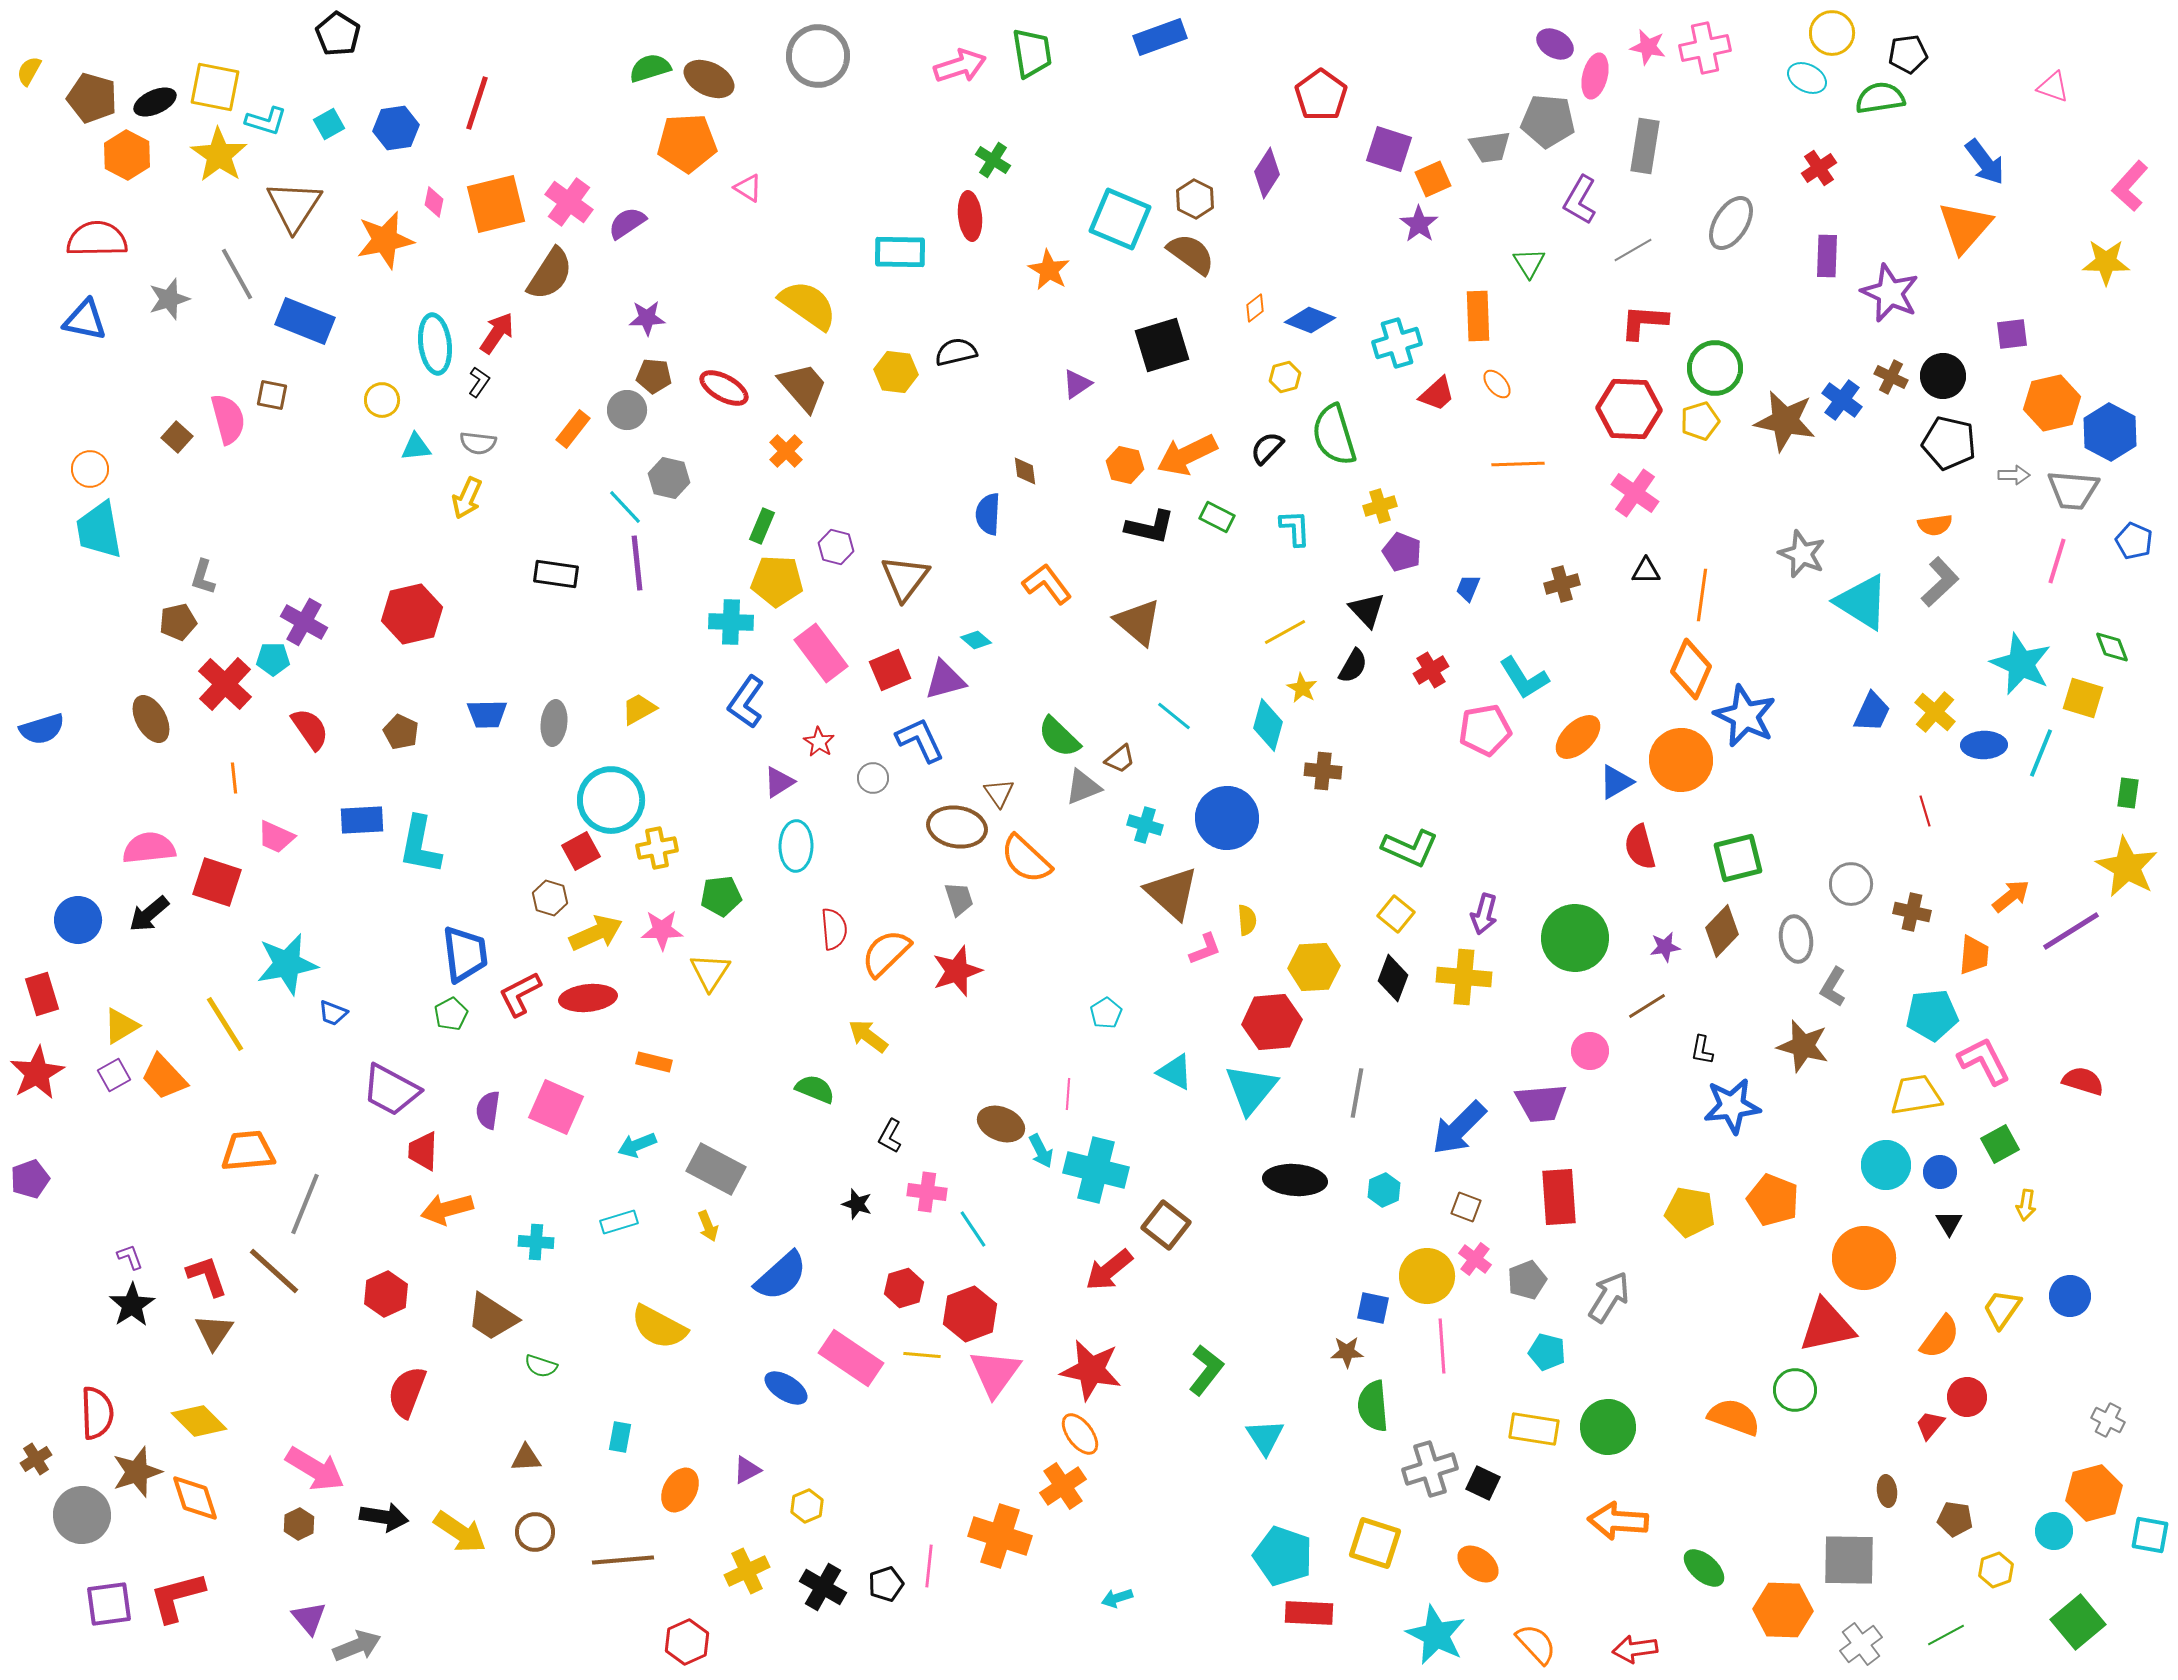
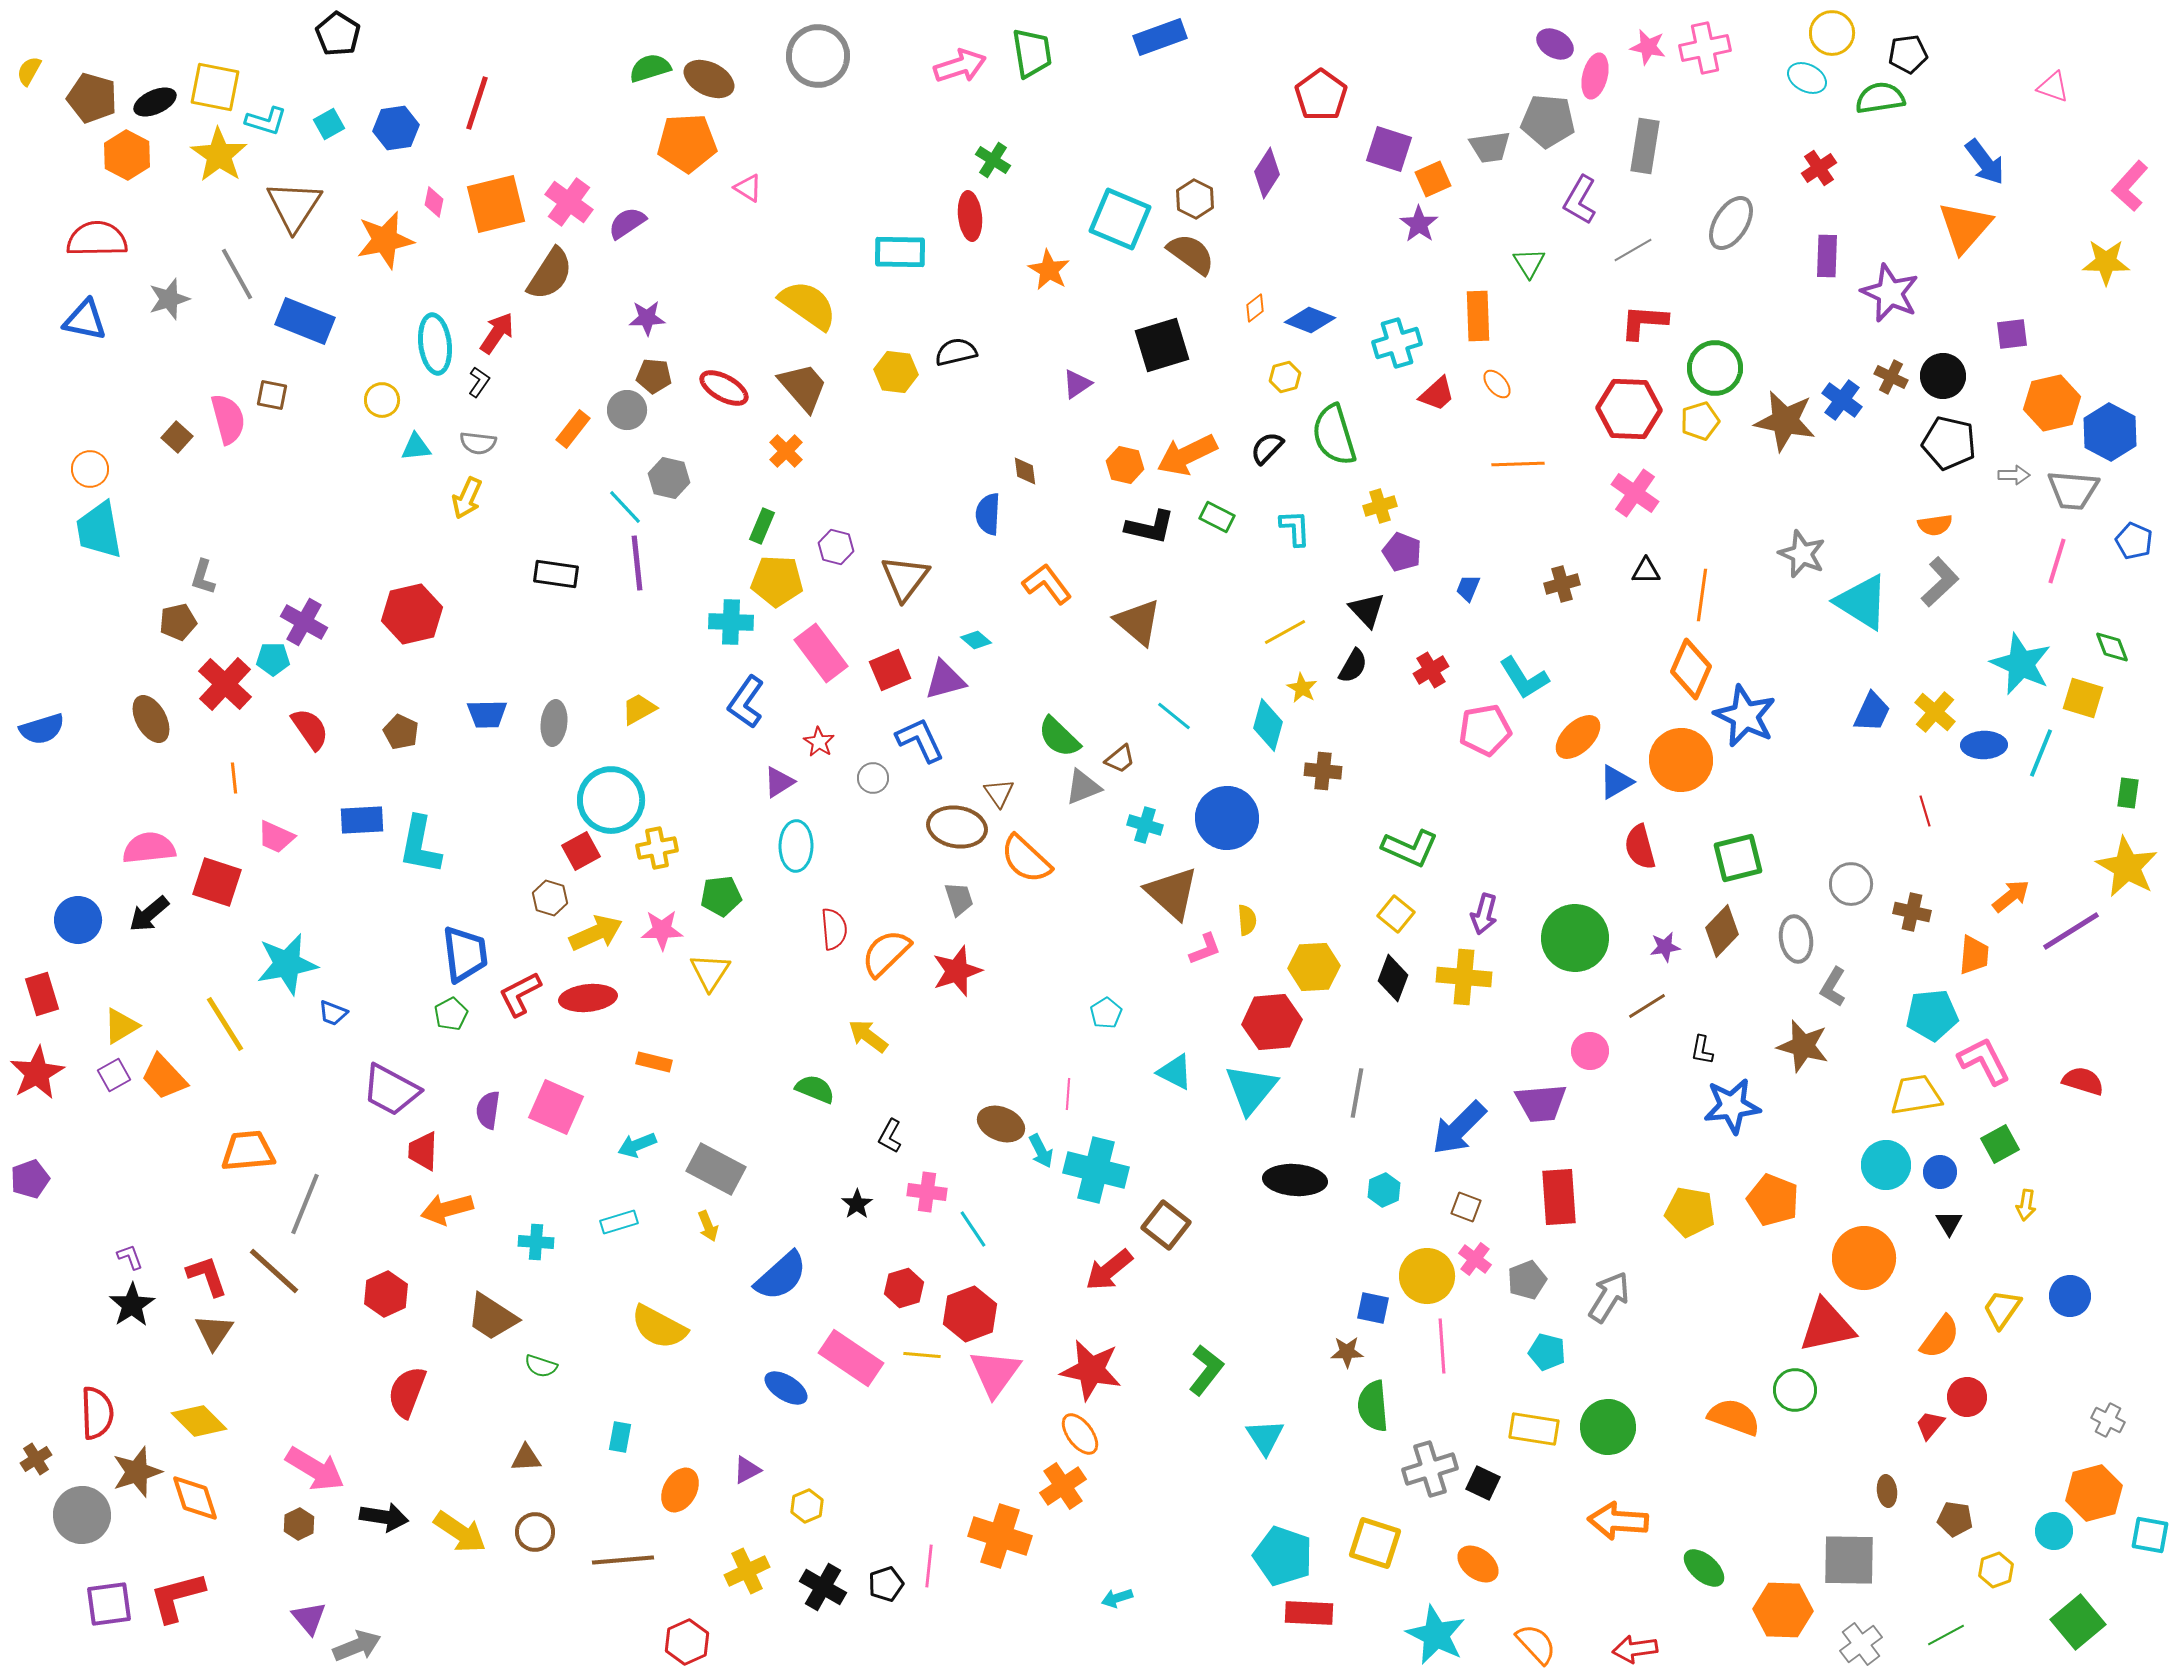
black star at (857, 1204): rotated 20 degrees clockwise
